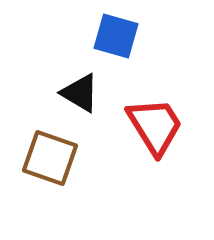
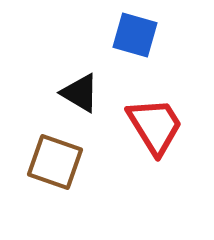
blue square: moved 19 px right, 1 px up
brown square: moved 5 px right, 4 px down
